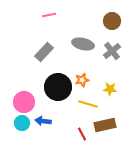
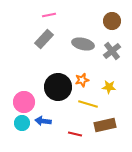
gray rectangle: moved 13 px up
yellow star: moved 1 px left, 2 px up
red line: moved 7 px left; rotated 48 degrees counterclockwise
